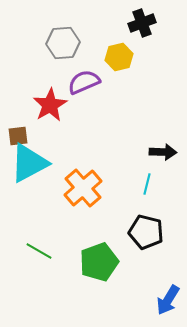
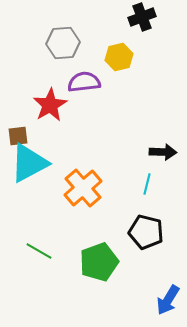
black cross: moved 6 px up
purple semicircle: rotated 16 degrees clockwise
